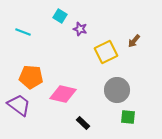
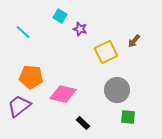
cyan line: rotated 21 degrees clockwise
purple trapezoid: moved 1 px down; rotated 75 degrees counterclockwise
